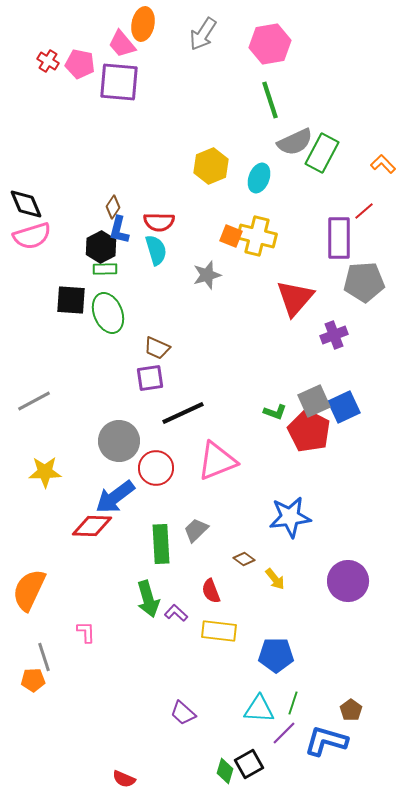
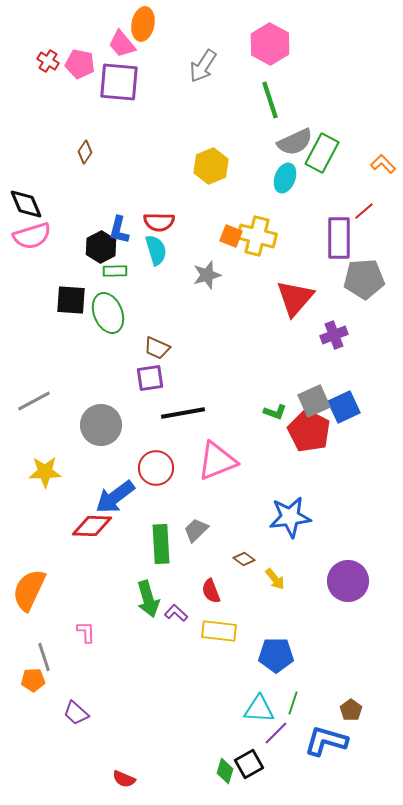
gray arrow at (203, 34): moved 32 px down
pink hexagon at (270, 44): rotated 21 degrees counterclockwise
cyan ellipse at (259, 178): moved 26 px right
brown diamond at (113, 207): moved 28 px left, 55 px up
green rectangle at (105, 269): moved 10 px right, 2 px down
gray pentagon at (364, 282): moved 3 px up
black line at (183, 413): rotated 15 degrees clockwise
gray circle at (119, 441): moved 18 px left, 16 px up
purple trapezoid at (183, 713): moved 107 px left
purple line at (284, 733): moved 8 px left
